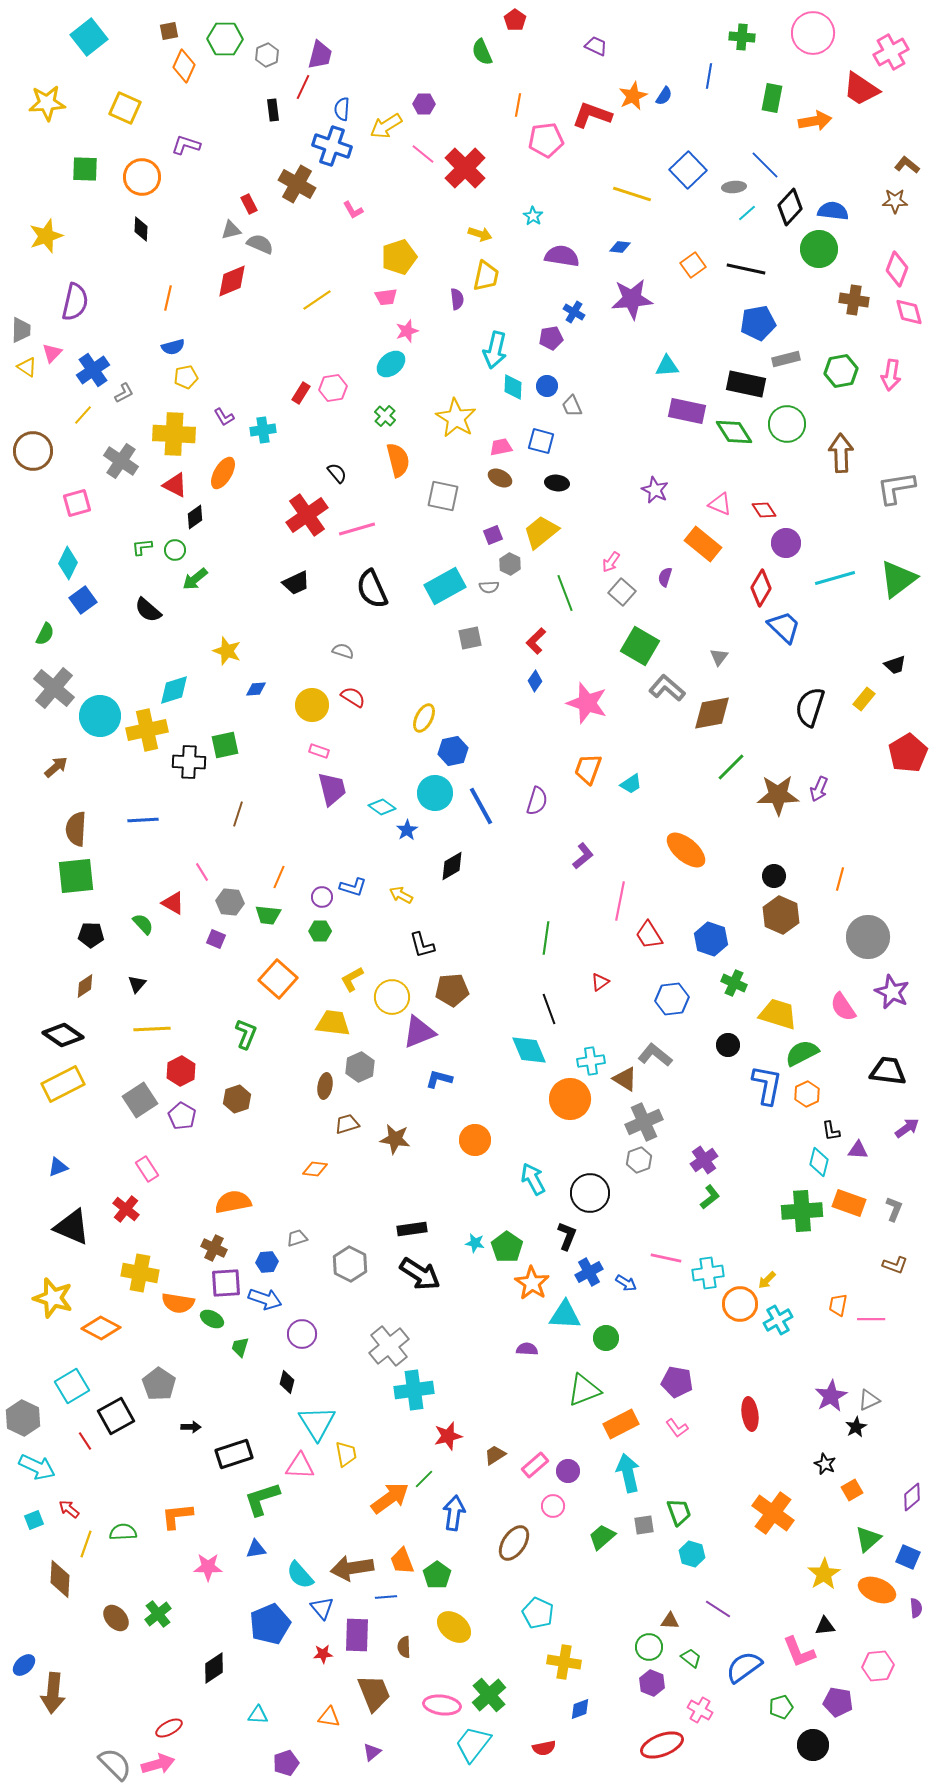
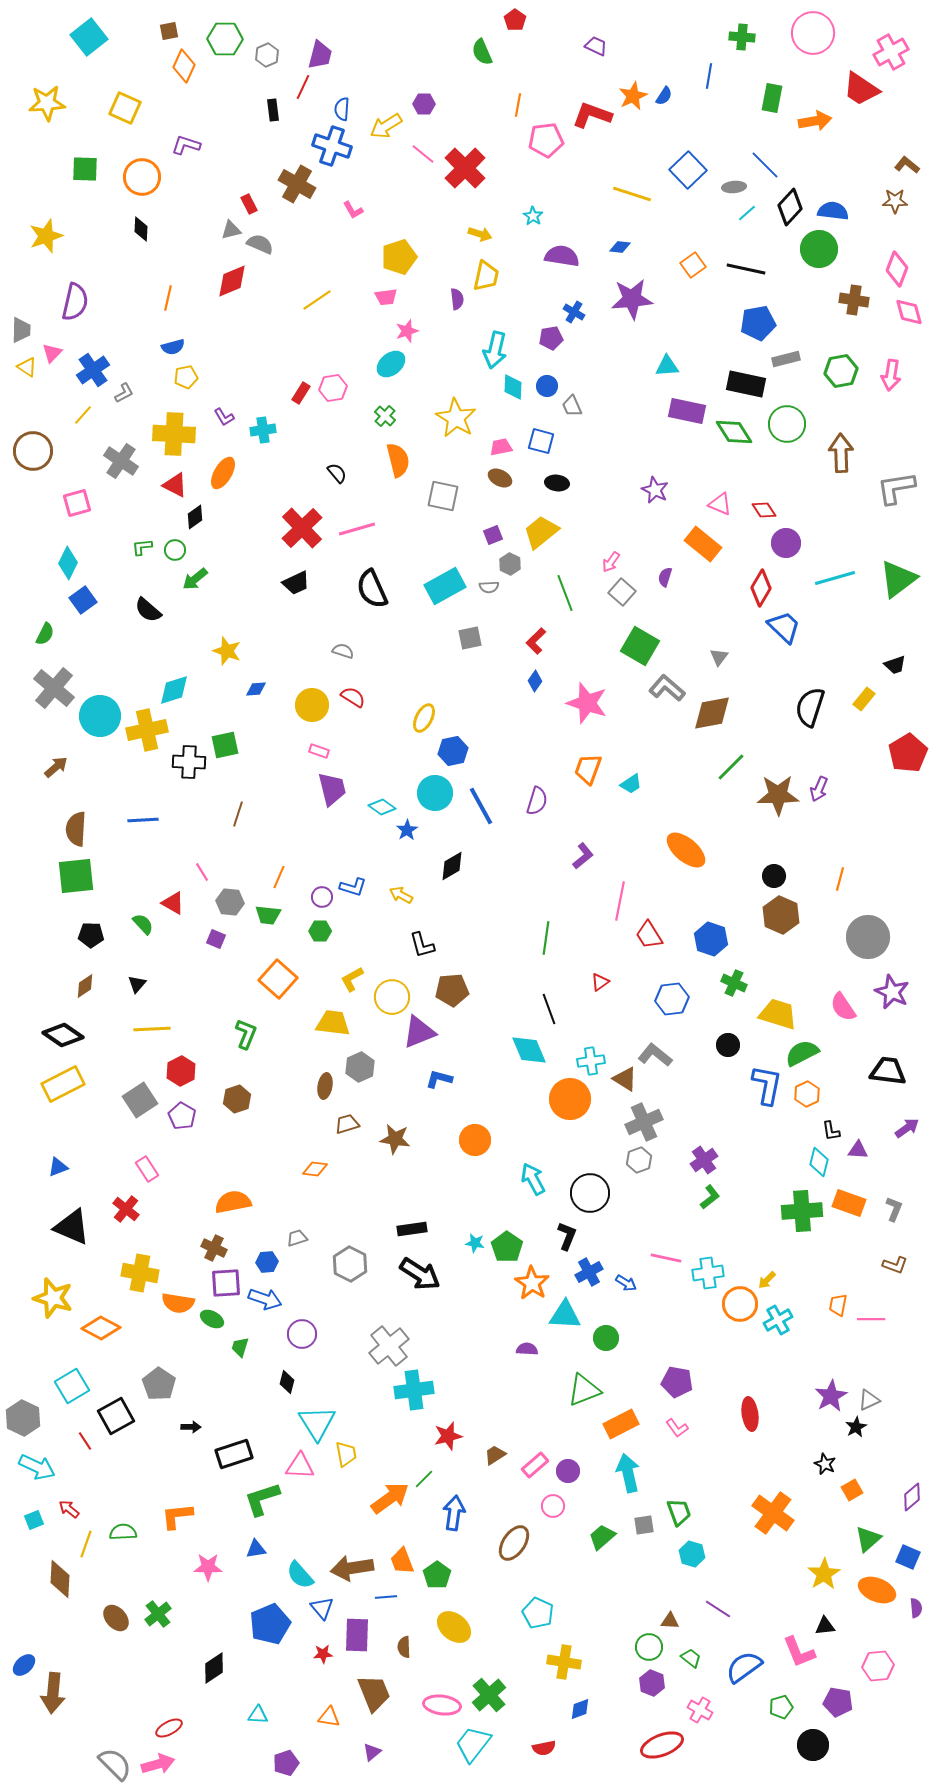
red cross at (307, 515): moved 5 px left, 13 px down; rotated 9 degrees counterclockwise
